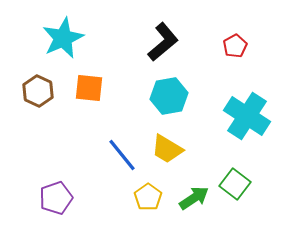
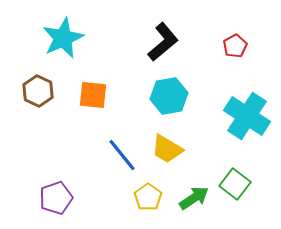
orange square: moved 4 px right, 7 px down
